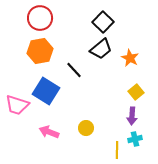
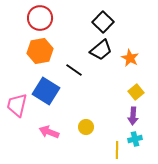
black trapezoid: moved 1 px down
black line: rotated 12 degrees counterclockwise
pink trapezoid: rotated 85 degrees clockwise
purple arrow: moved 1 px right
yellow circle: moved 1 px up
